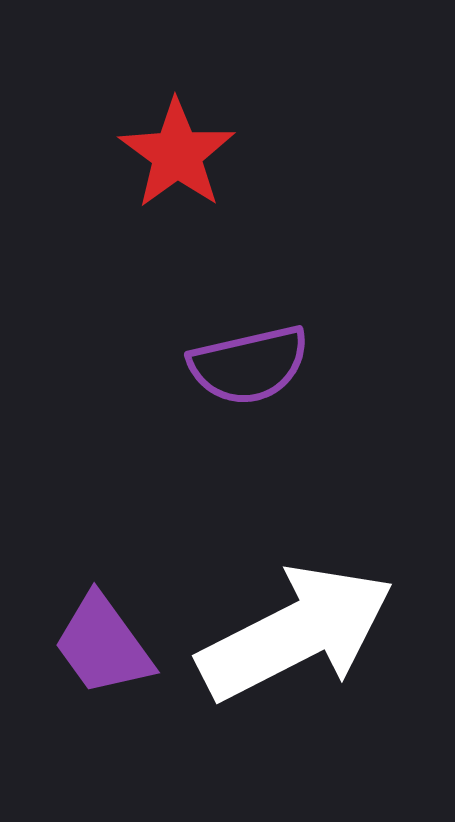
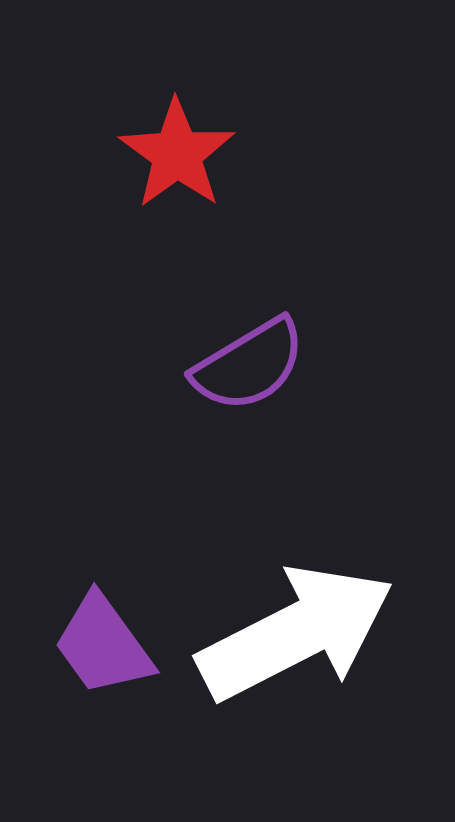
purple semicircle: rotated 18 degrees counterclockwise
